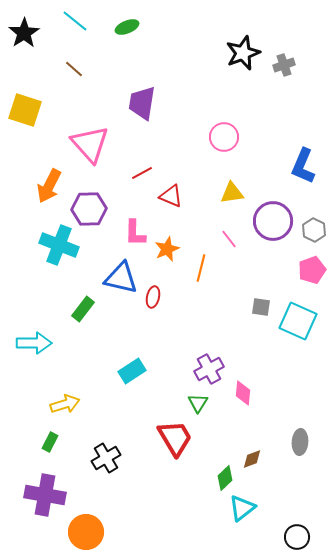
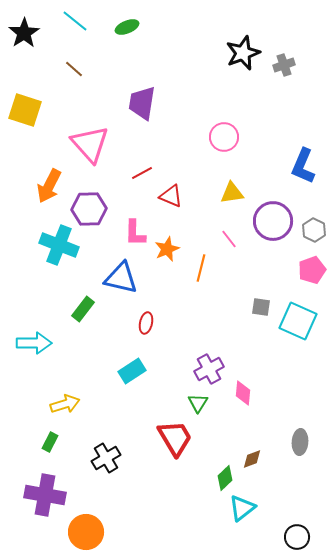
red ellipse at (153, 297): moved 7 px left, 26 px down
